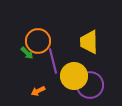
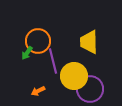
green arrow: rotated 80 degrees clockwise
purple circle: moved 4 px down
